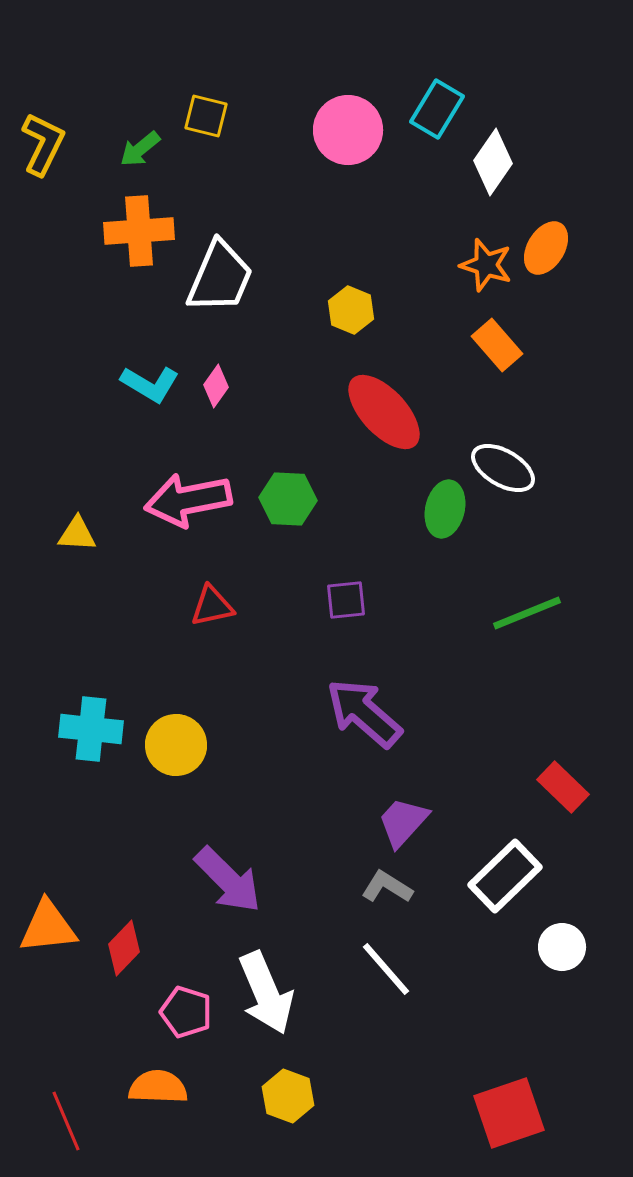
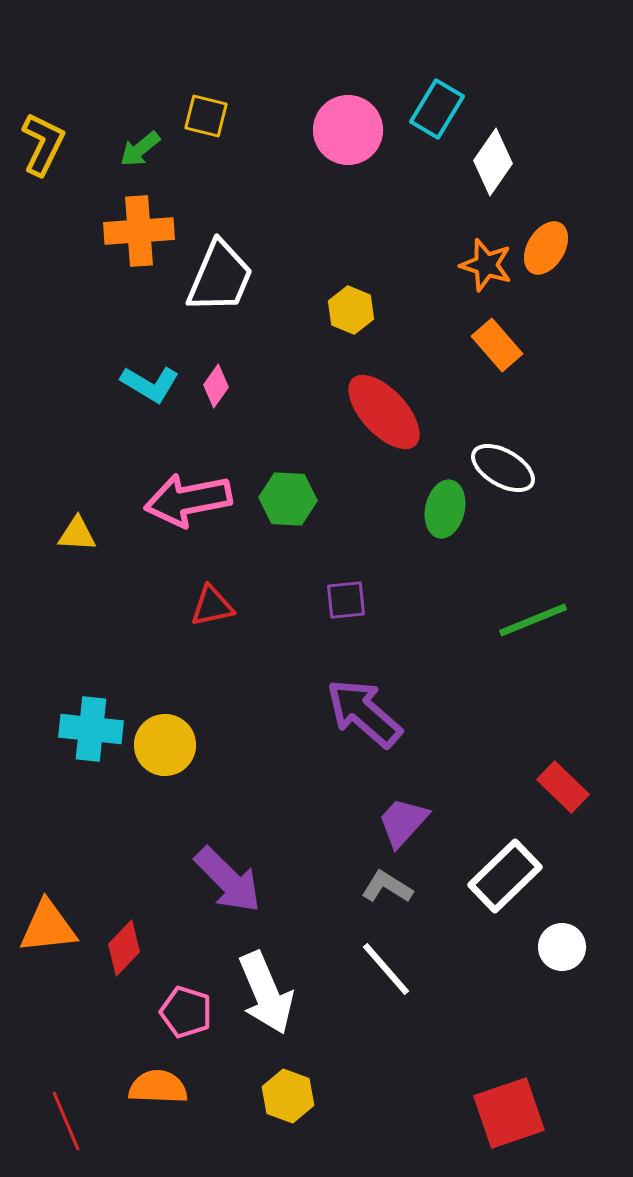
green line at (527, 613): moved 6 px right, 7 px down
yellow circle at (176, 745): moved 11 px left
